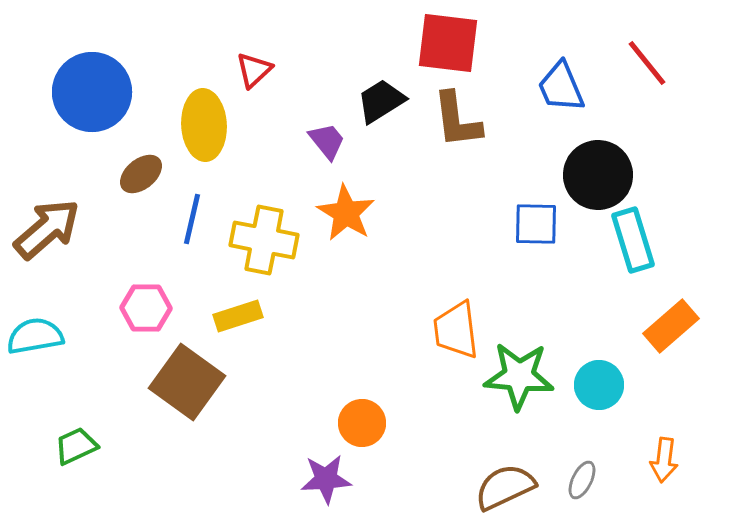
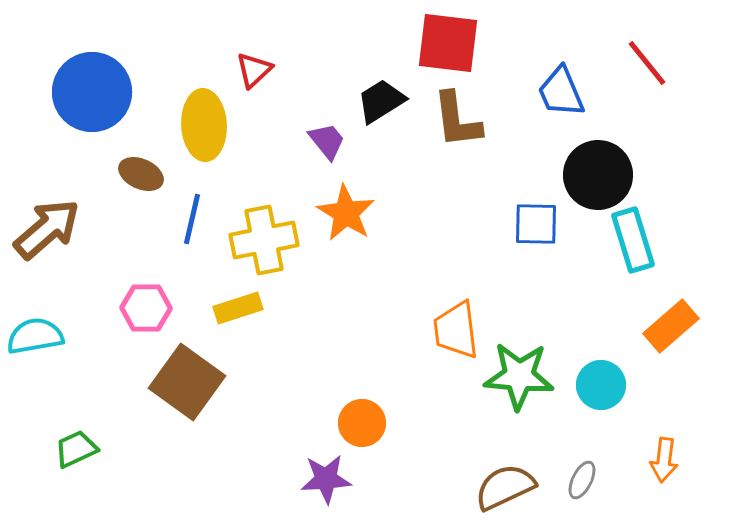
blue trapezoid: moved 5 px down
brown ellipse: rotated 63 degrees clockwise
yellow cross: rotated 22 degrees counterclockwise
yellow rectangle: moved 8 px up
cyan circle: moved 2 px right
green trapezoid: moved 3 px down
